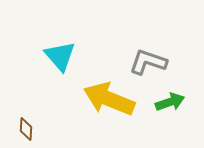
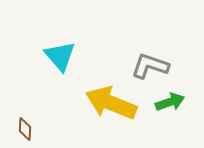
gray L-shape: moved 2 px right, 4 px down
yellow arrow: moved 2 px right, 4 px down
brown diamond: moved 1 px left
